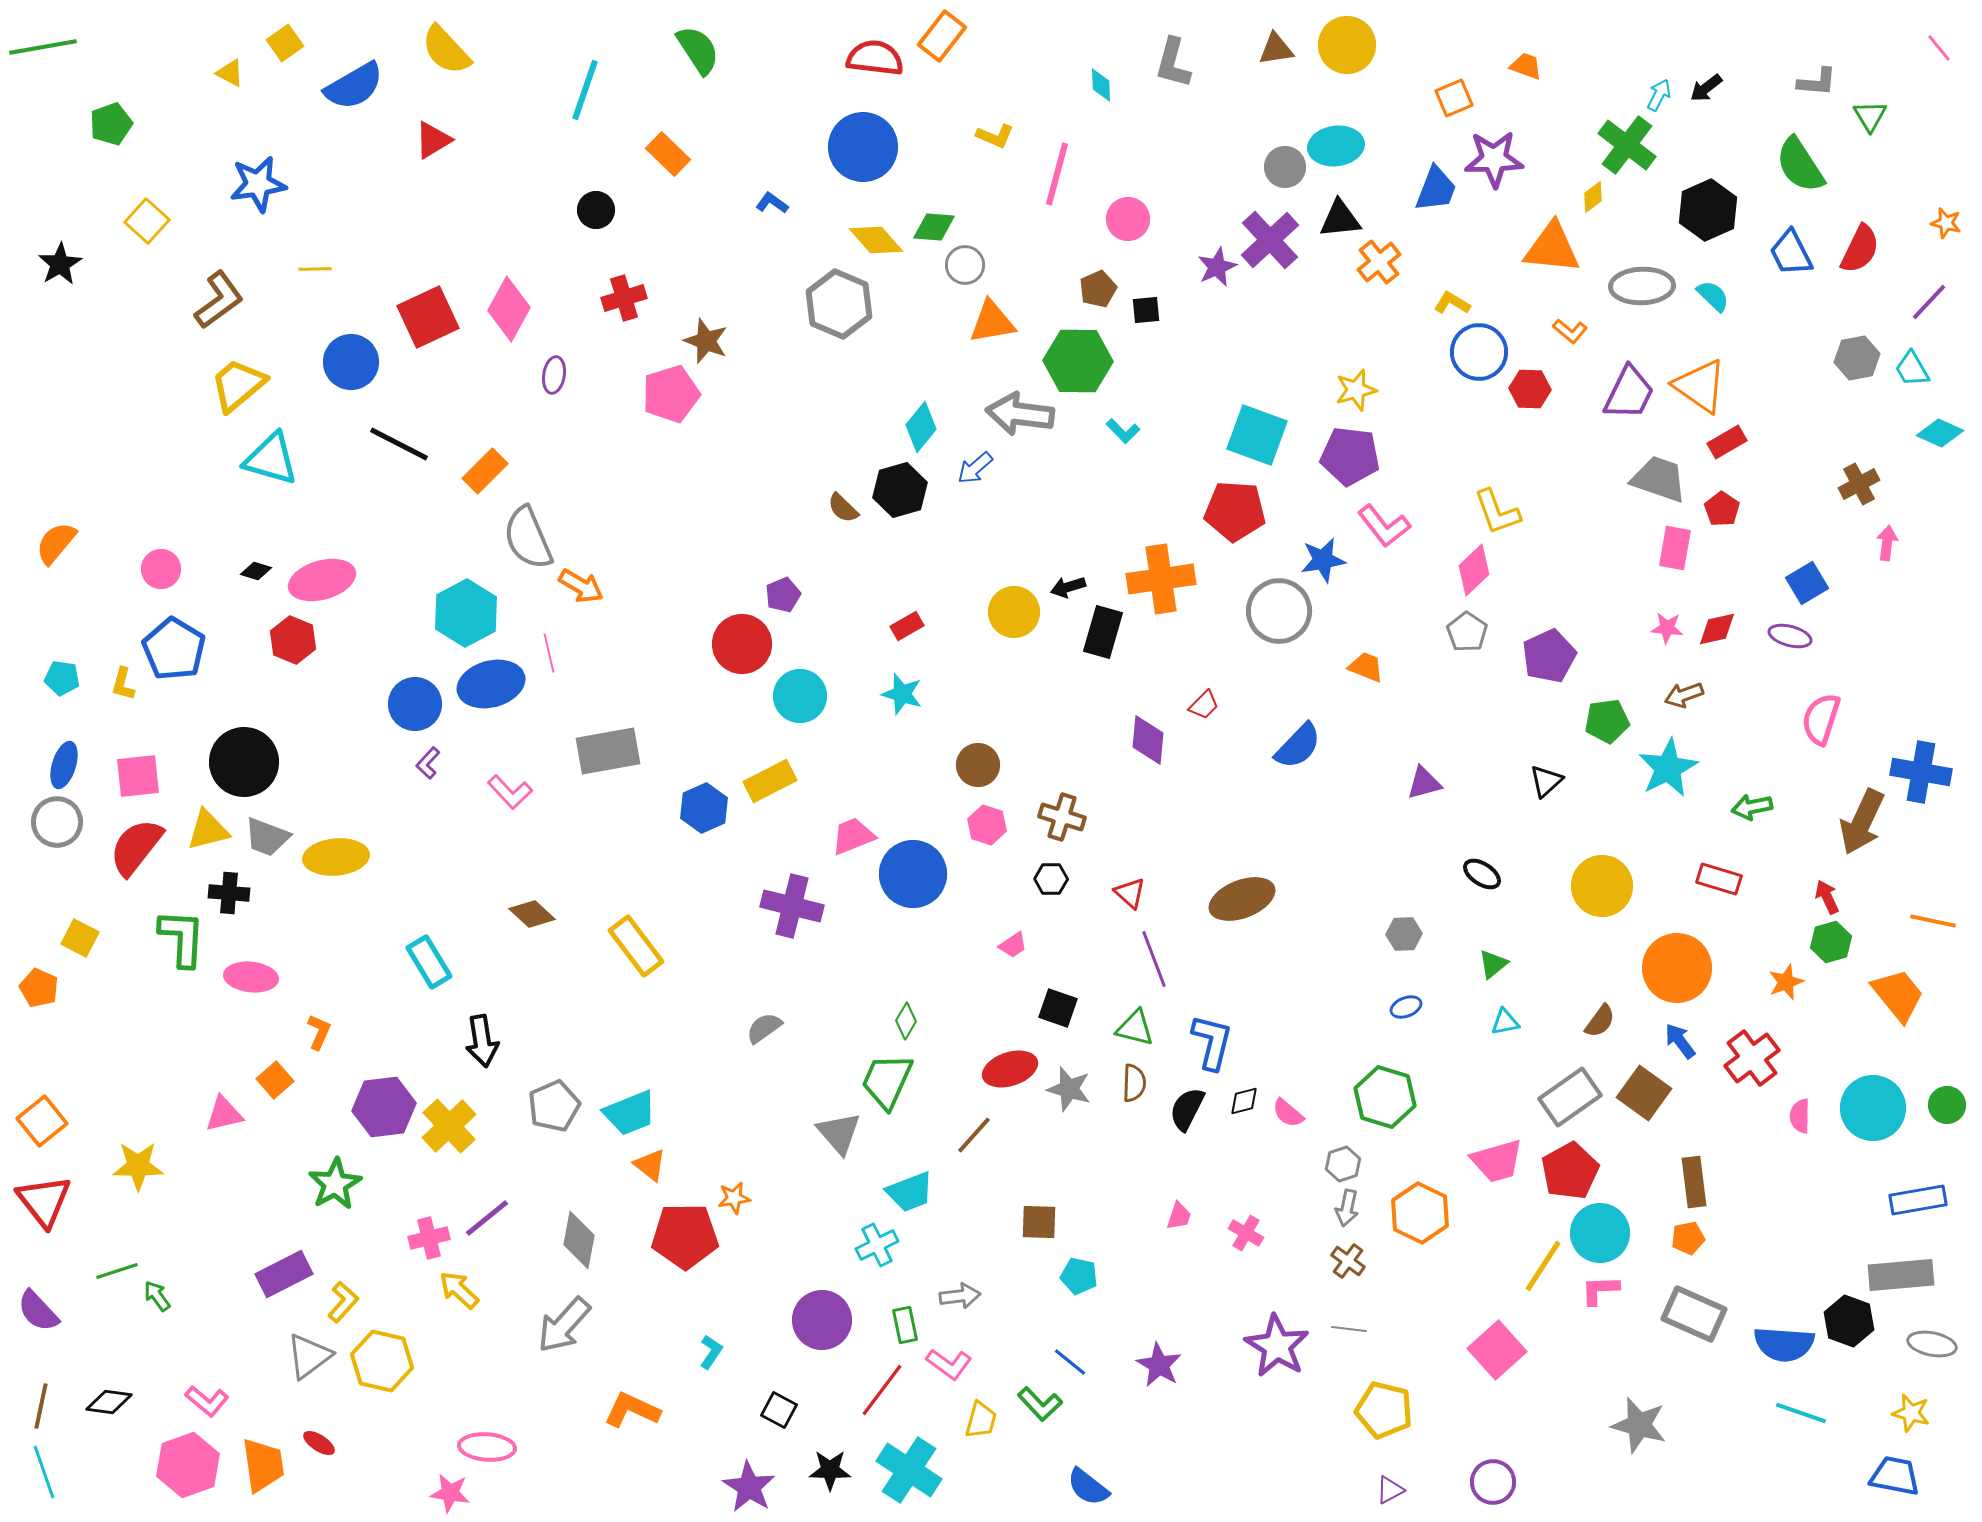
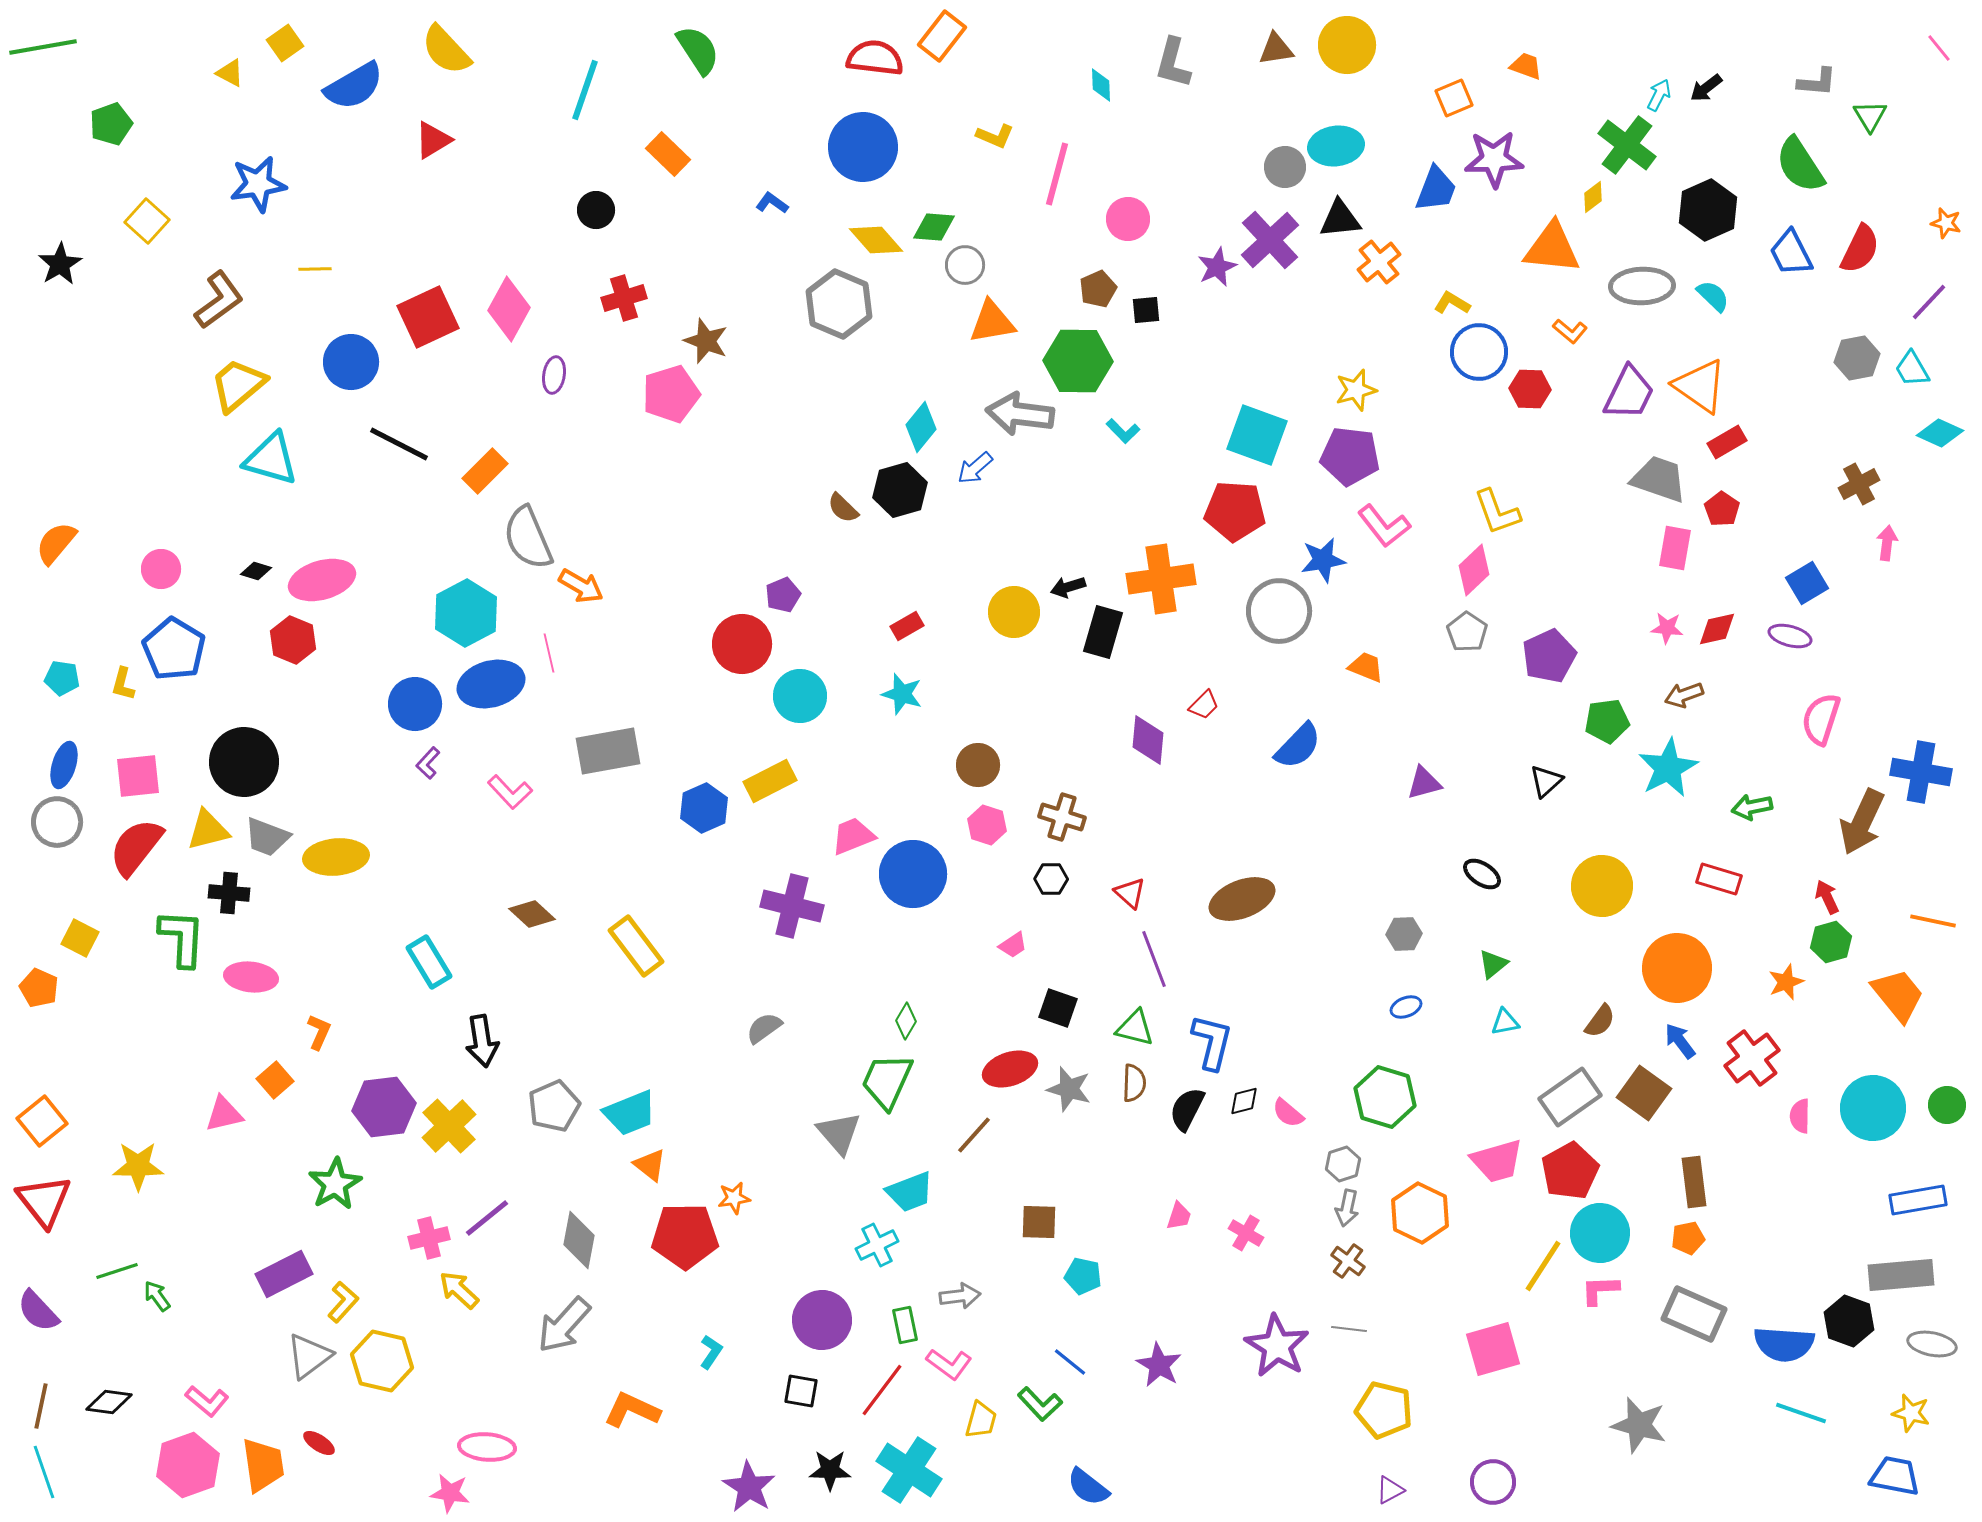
cyan pentagon at (1079, 1276): moved 4 px right
pink square at (1497, 1350): moved 4 px left, 1 px up; rotated 26 degrees clockwise
black square at (779, 1410): moved 22 px right, 19 px up; rotated 18 degrees counterclockwise
